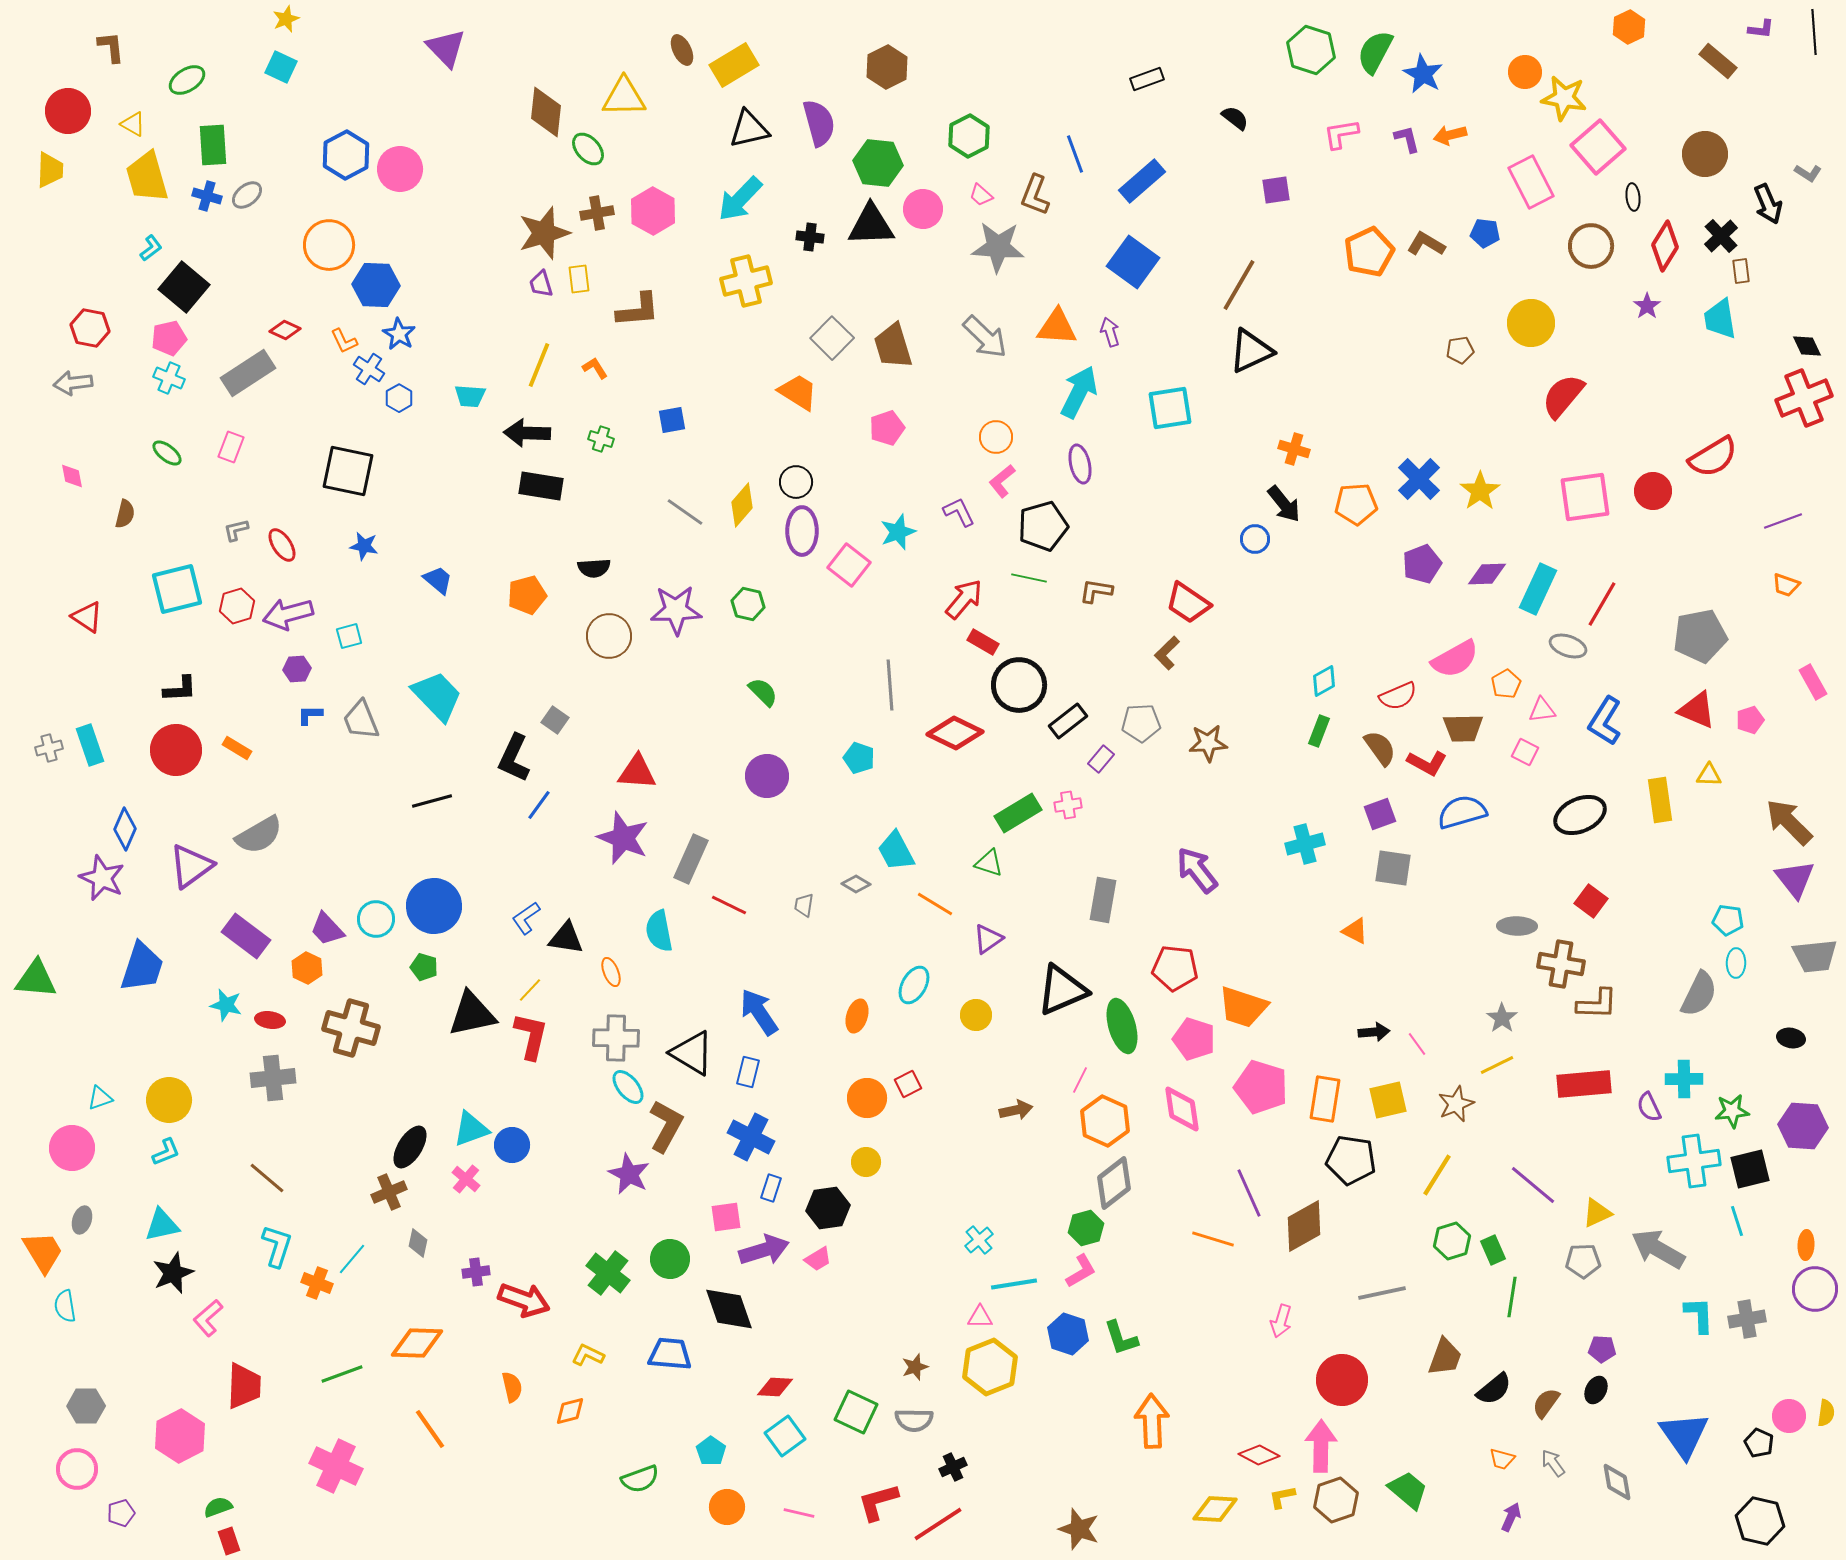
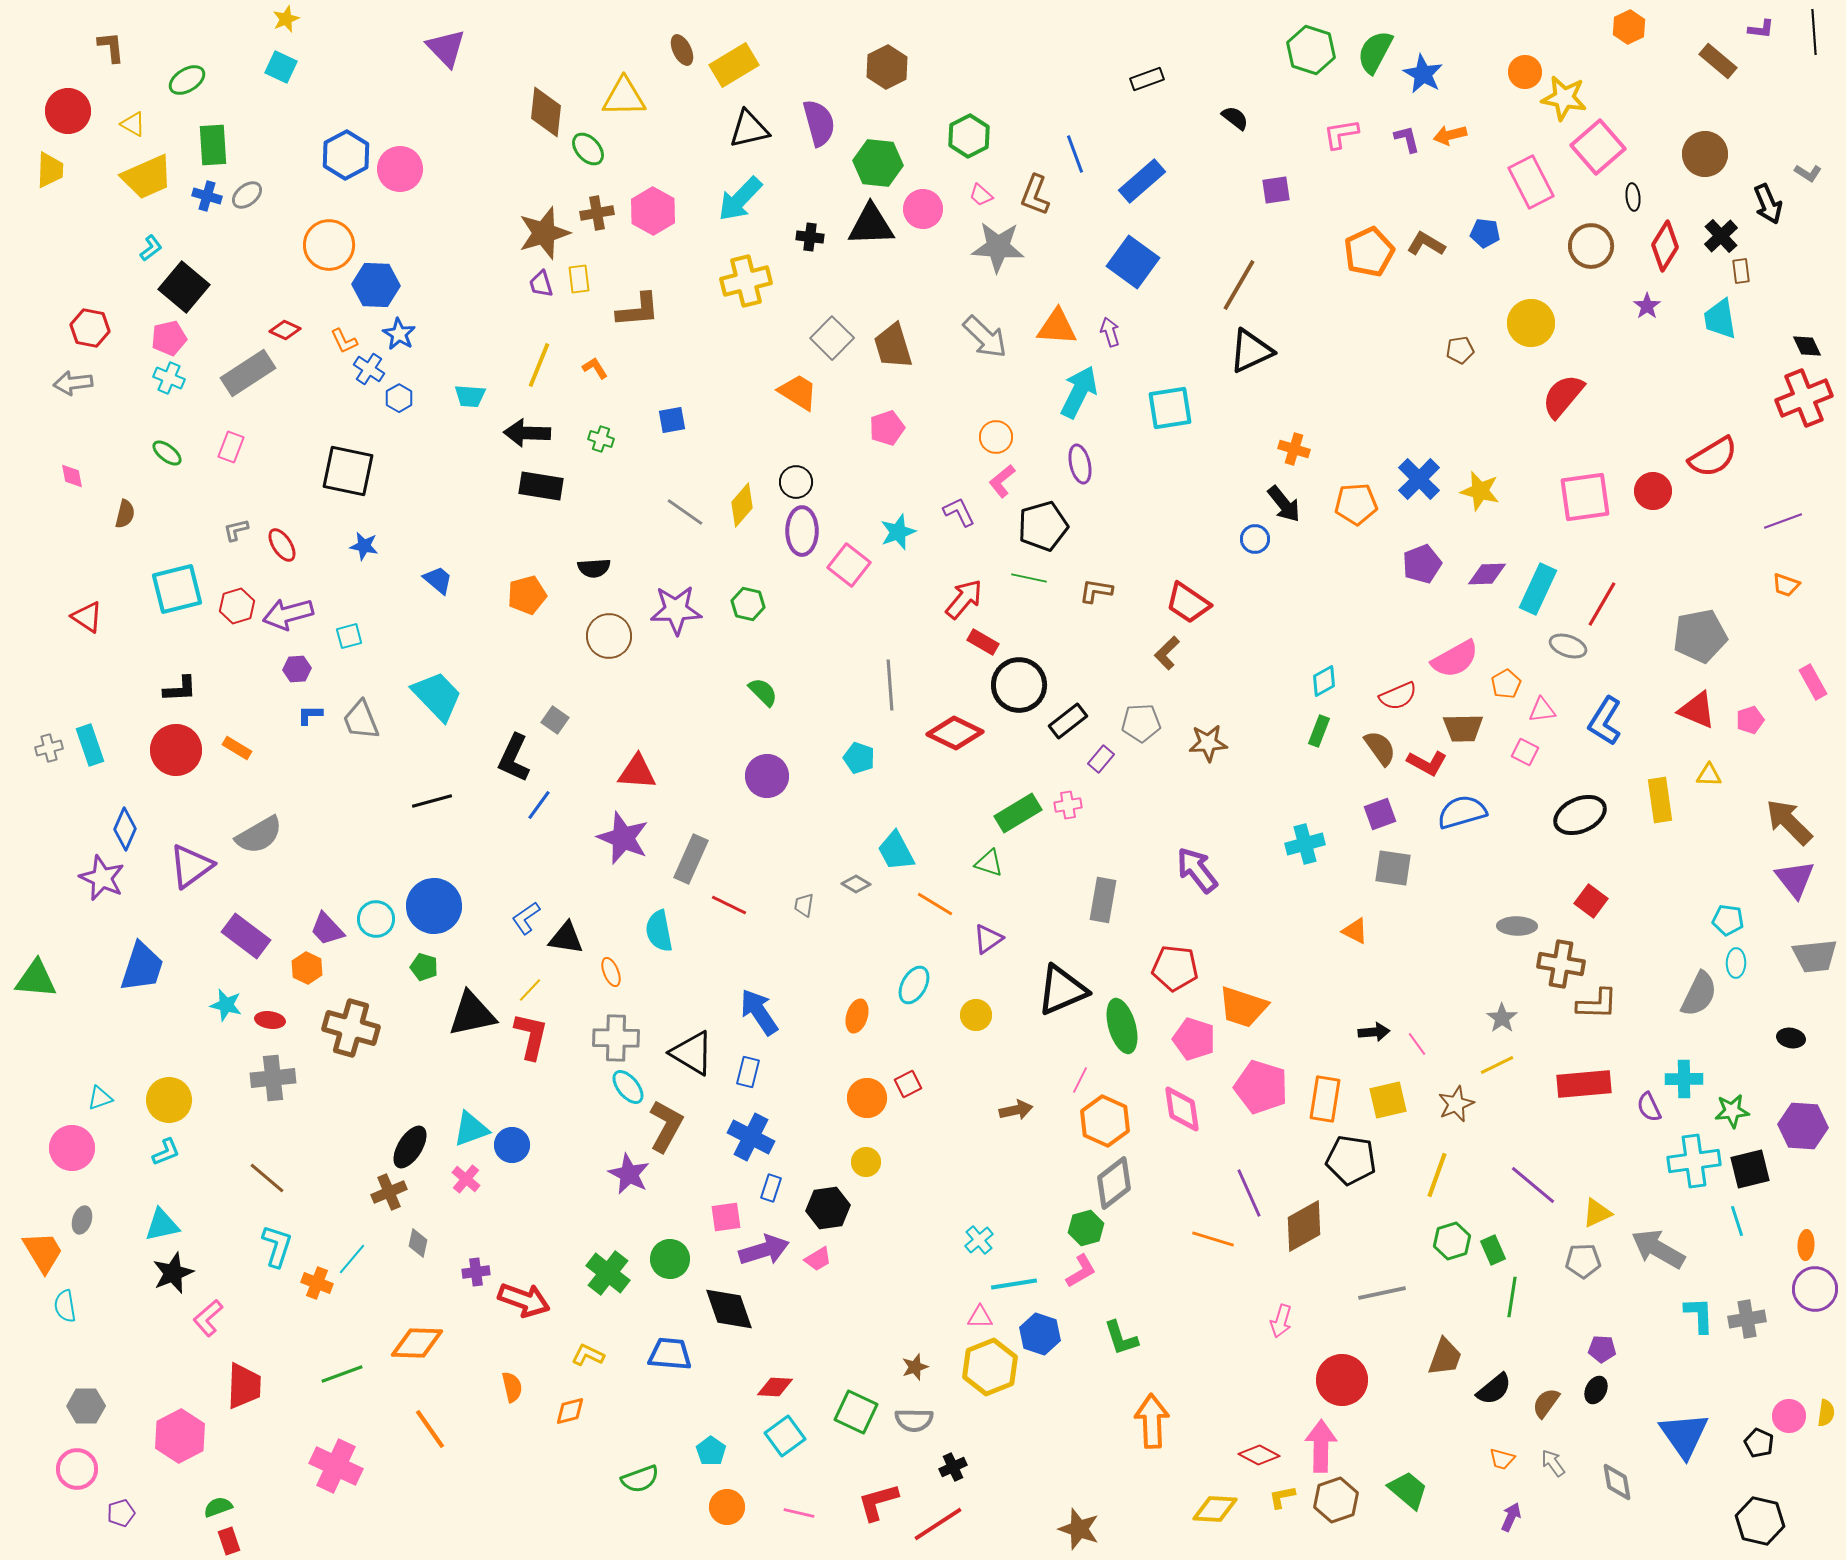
yellow trapezoid at (147, 177): rotated 98 degrees counterclockwise
yellow star at (1480, 491): rotated 24 degrees counterclockwise
yellow line at (1437, 1175): rotated 12 degrees counterclockwise
blue hexagon at (1068, 1334): moved 28 px left
